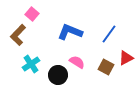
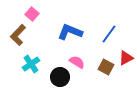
black circle: moved 2 px right, 2 px down
